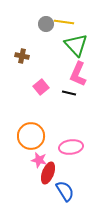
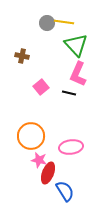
gray circle: moved 1 px right, 1 px up
